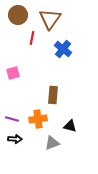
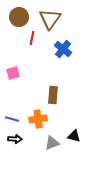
brown circle: moved 1 px right, 2 px down
black triangle: moved 4 px right, 10 px down
